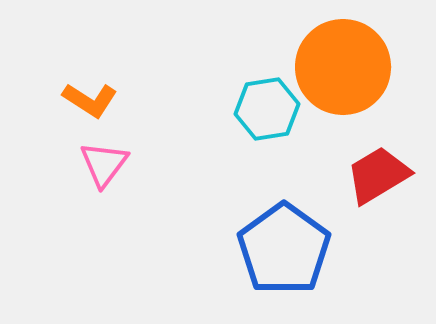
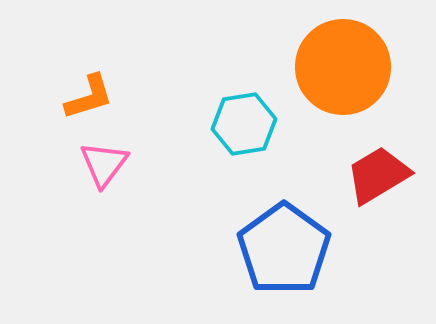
orange L-shape: moved 1 px left, 3 px up; rotated 50 degrees counterclockwise
cyan hexagon: moved 23 px left, 15 px down
